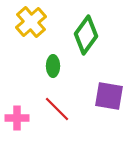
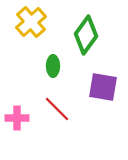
purple square: moved 6 px left, 9 px up
